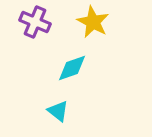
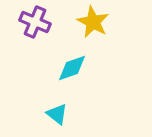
cyan triangle: moved 1 px left, 3 px down
